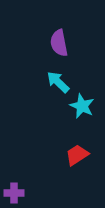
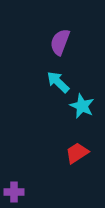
purple semicircle: moved 1 px right, 1 px up; rotated 32 degrees clockwise
red trapezoid: moved 2 px up
purple cross: moved 1 px up
